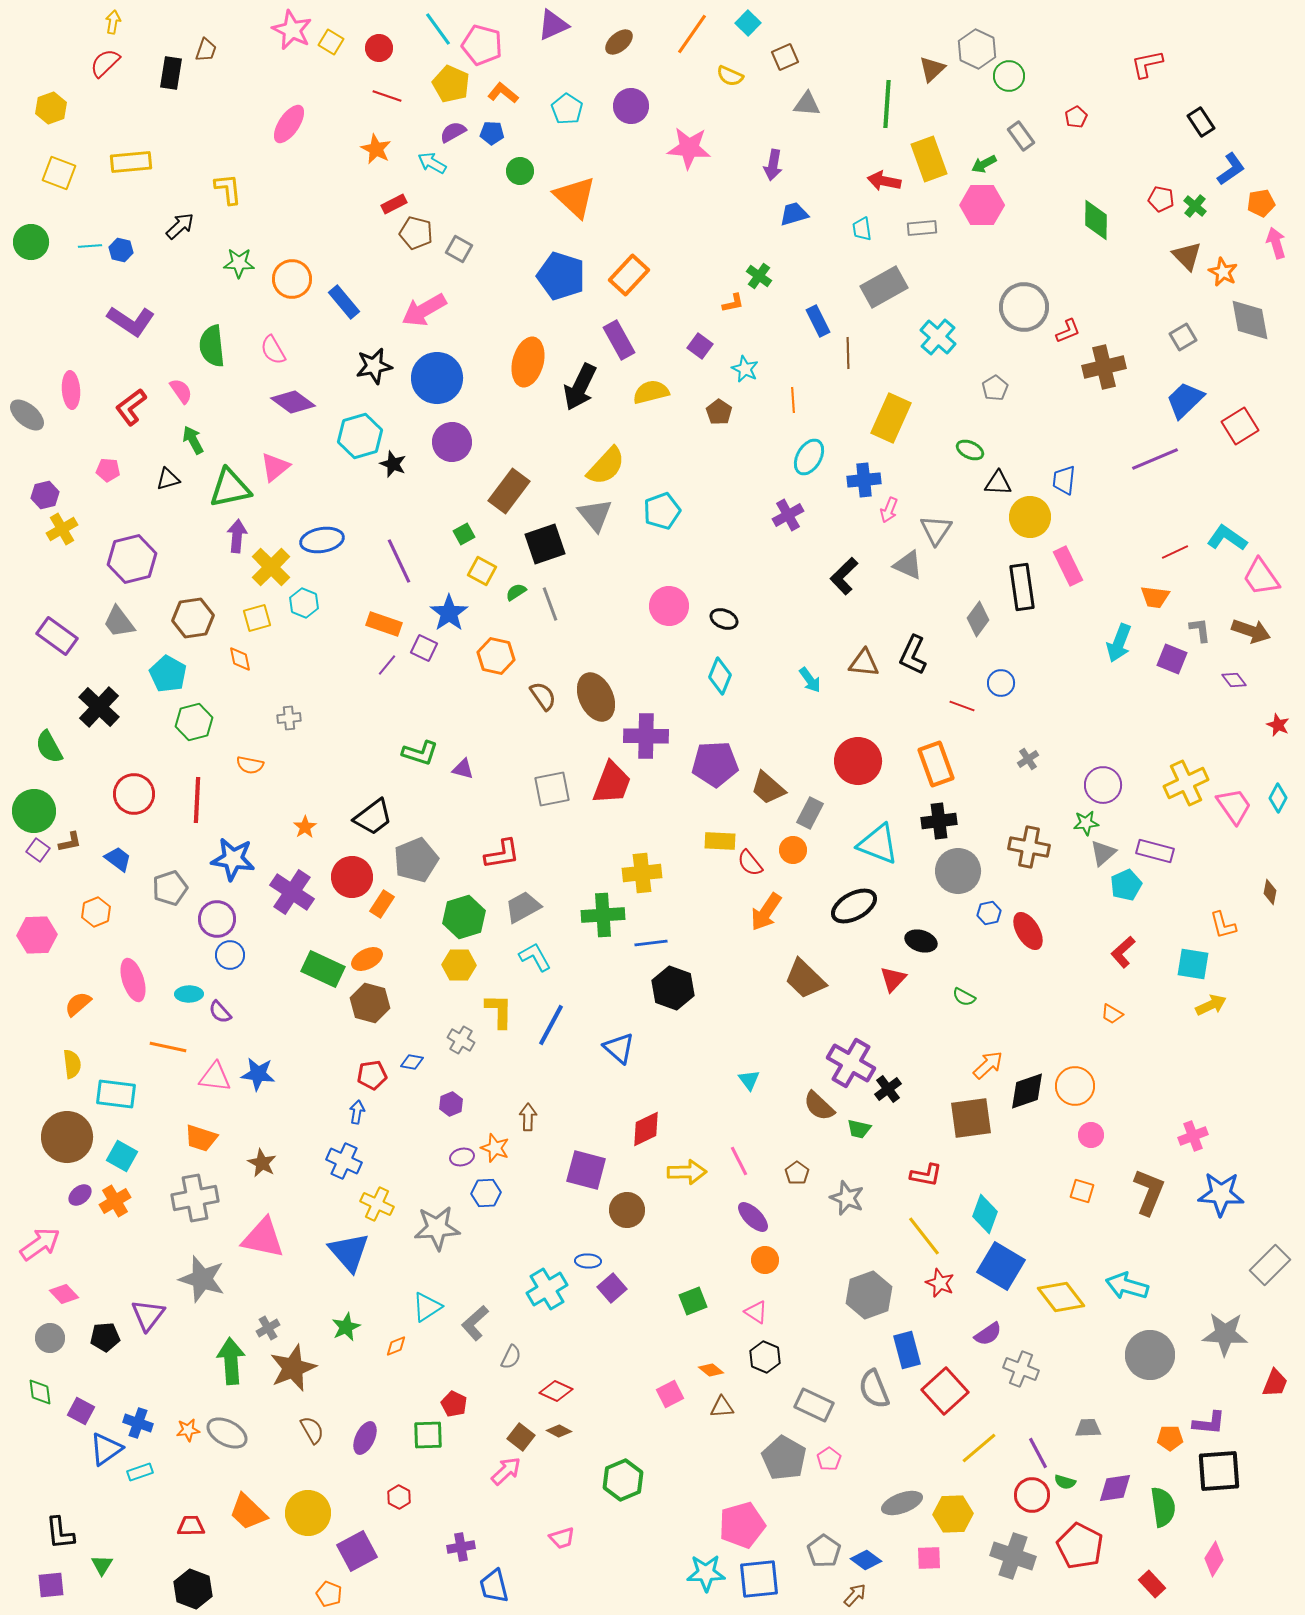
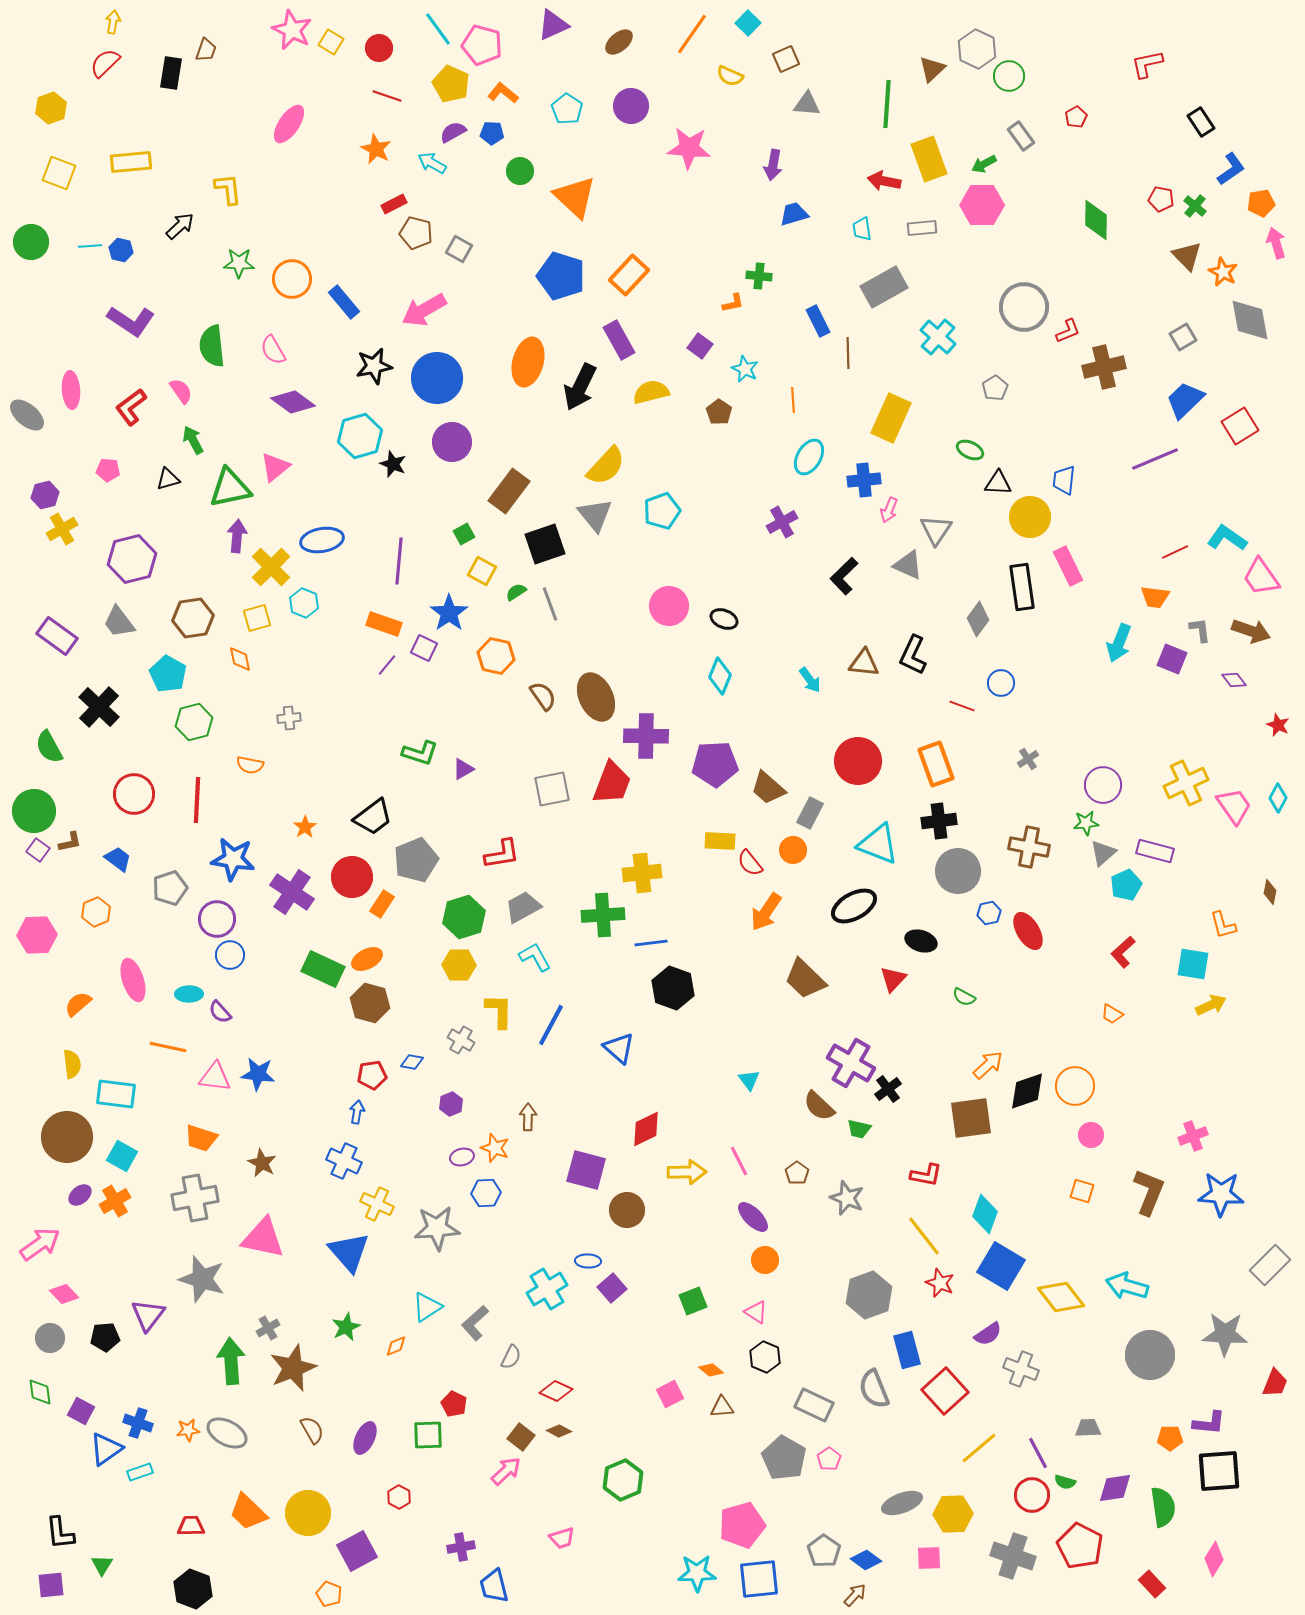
brown square at (785, 57): moved 1 px right, 2 px down
green cross at (759, 276): rotated 30 degrees counterclockwise
purple cross at (788, 515): moved 6 px left, 7 px down
purple line at (399, 561): rotated 30 degrees clockwise
purple triangle at (463, 769): rotated 45 degrees counterclockwise
cyan star at (706, 1573): moved 9 px left
